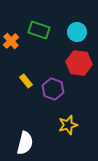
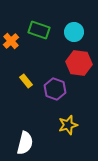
cyan circle: moved 3 px left
purple hexagon: moved 2 px right
